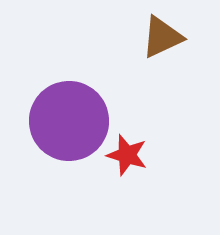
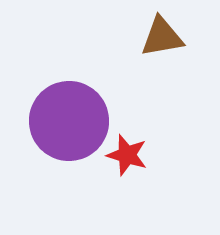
brown triangle: rotated 15 degrees clockwise
